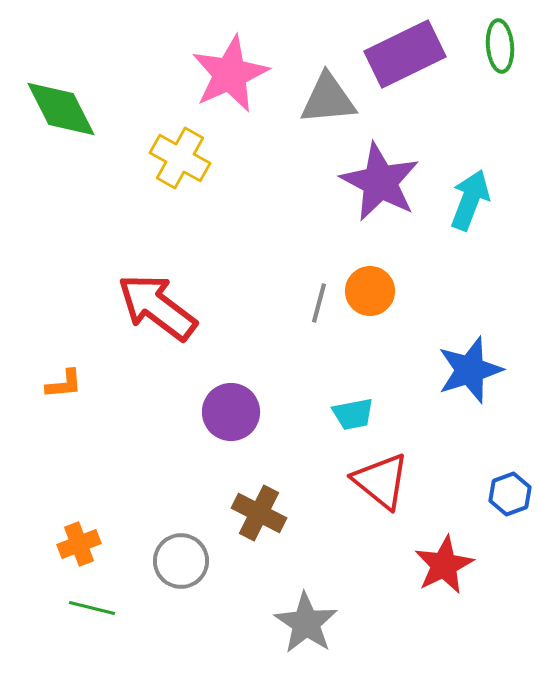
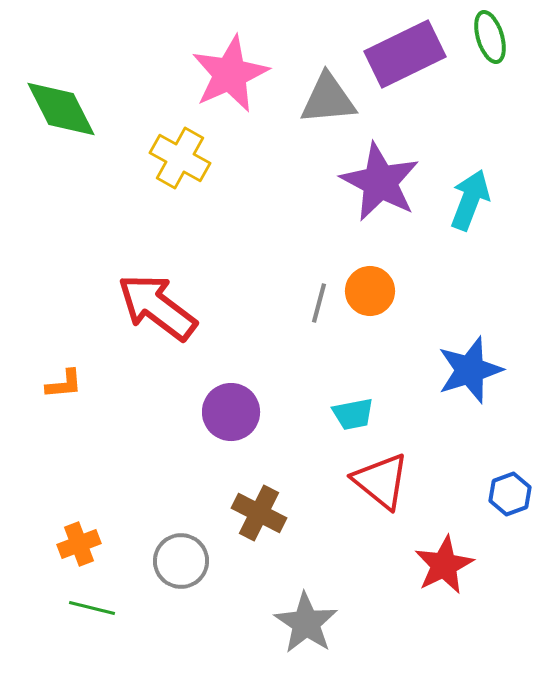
green ellipse: moved 10 px left, 9 px up; rotated 12 degrees counterclockwise
